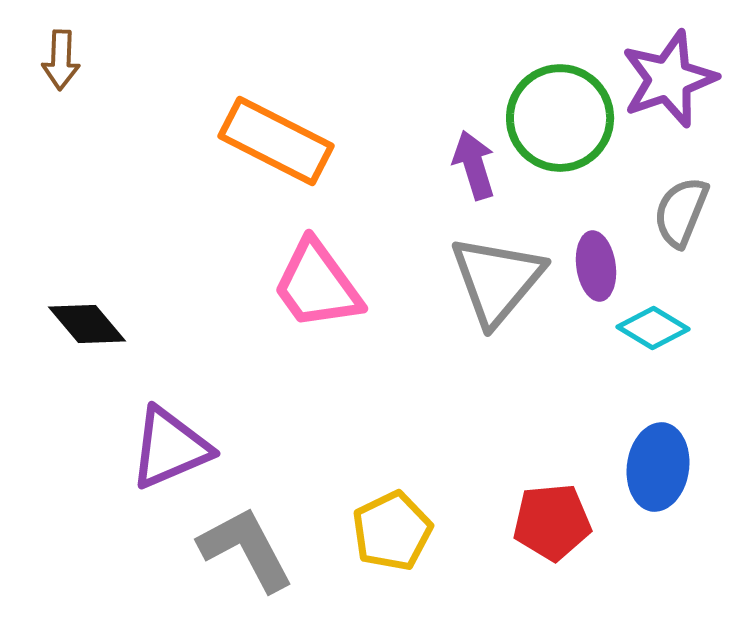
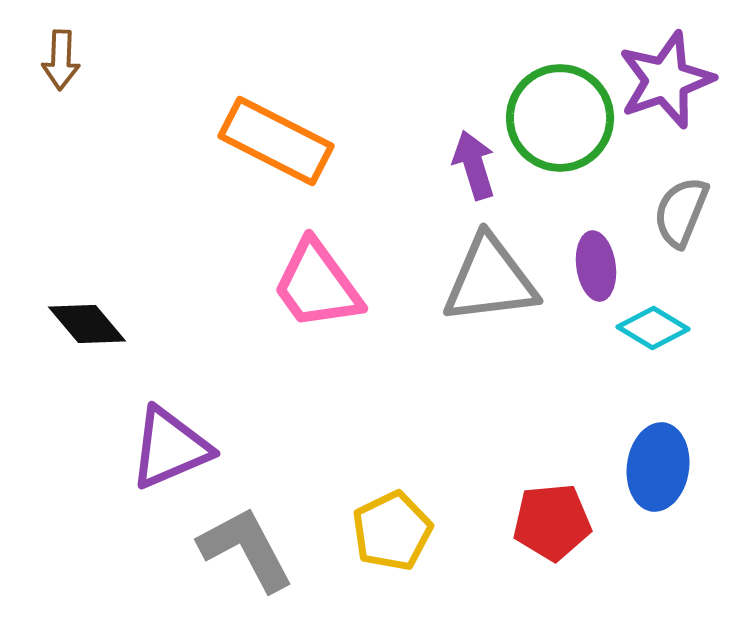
purple star: moved 3 px left, 1 px down
gray triangle: moved 7 px left; rotated 43 degrees clockwise
